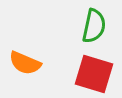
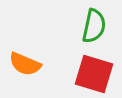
orange semicircle: moved 1 px down
